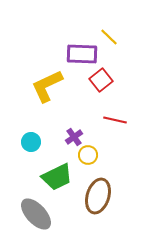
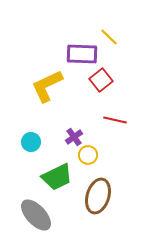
gray ellipse: moved 1 px down
